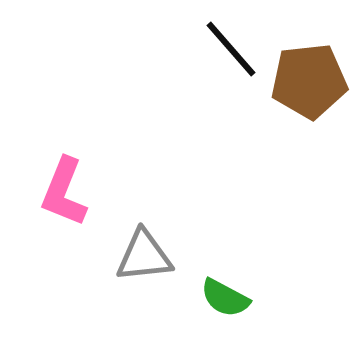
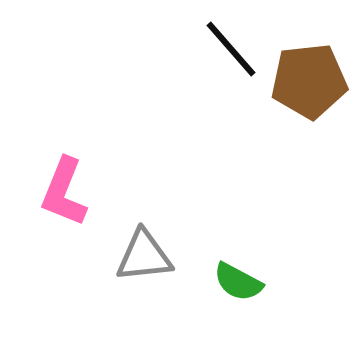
green semicircle: moved 13 px right, 16 px up
